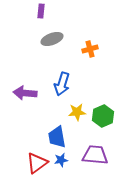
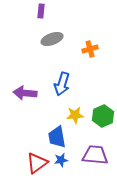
yellow star: moved 2 px left, 3 px down
